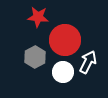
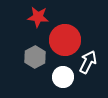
white circle: moved 5 px down
